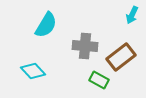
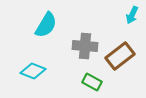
brown rectangle: moved 1 px left, 1 px up
cyan diamond: rotated 25 degrees counterclockwise
green rectangle: moved 7 px left, 2 px down
